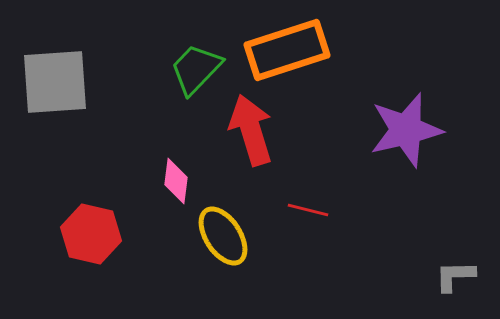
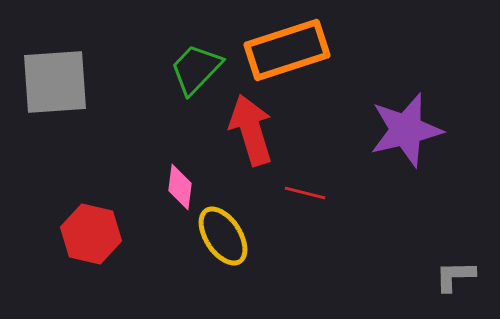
pink diamond: moved 4 px right, 6 px down
red line: moved 3 px left, 17 px up
